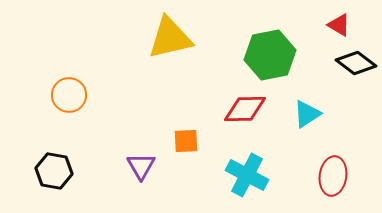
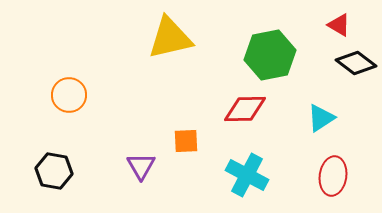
cyan triangle: moved 14 px right, 4 px down
